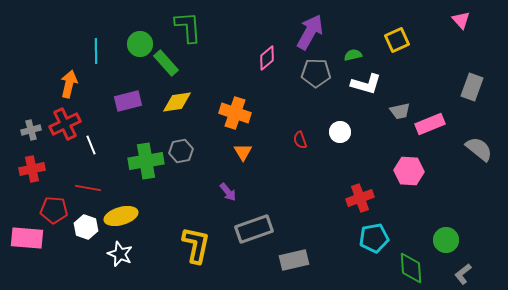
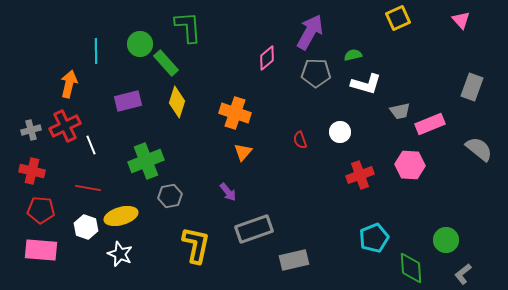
yellow square at (397, 40): moved 1 px right, 22 px up
yellow diamond at (177, 102): rotated 64 degrees counterclockwise
red cross at (65, 124): moved 2 px down
gray hexagon at (181, 151): moved 11 px left, 45 px down
orange triangle at (243, 152): rotated 12 degrees clockwise
green cross at (146, 161): rotated 12 degrees counterclockwise
red cross at (32, 169): moved 2 px down; rotated 25 degrees clockwise
pink hexagon at (409, 171): moved 1 px right, 6 px up
red cross at (360, 198): moved 23 px up
red pentagon at (54, 210): moved 13 px left
pink rectangle at (27, 238): moved 14 px right, 12 px down
cyan pentagon at (374, 238): rotated 12 degrees counterclockwise
